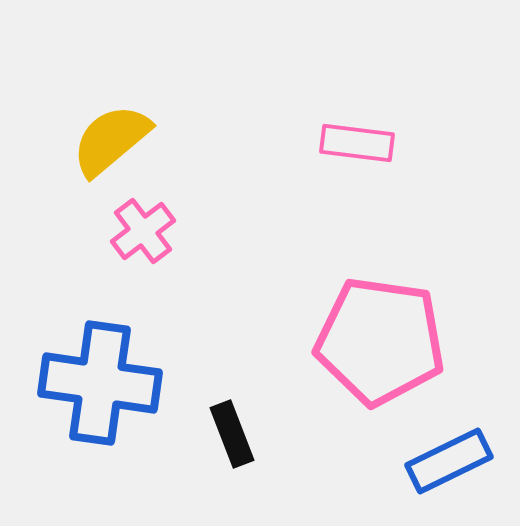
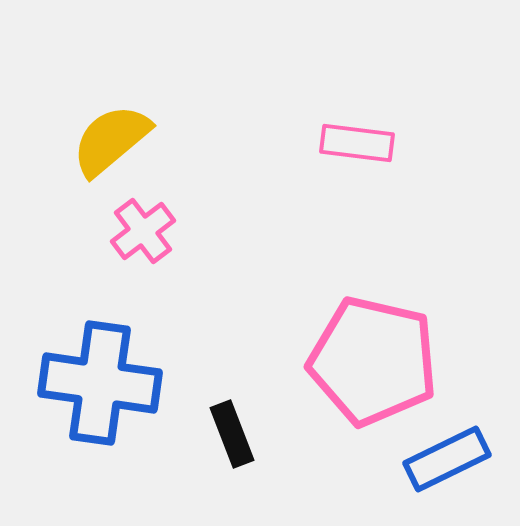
pink pentagon: moved 7 px left, 20 px down; rotated 5 degrees clockwise
blue rectangle: moved 2 px left, 2 px up
